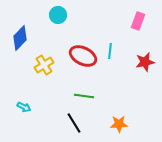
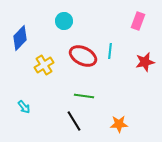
cyan circle: moved 6 px right, 6 px down
cyan arrow: rotated 24 degrees clockwise
black line: moved 2 px up
